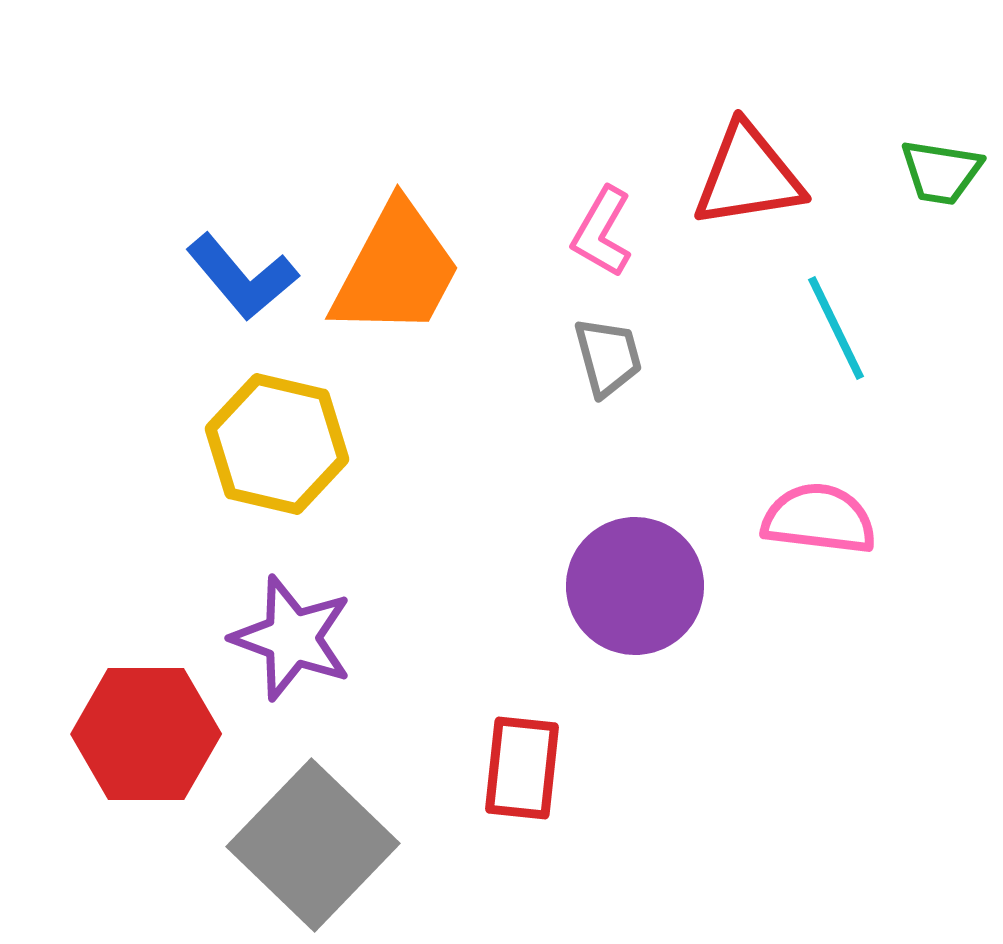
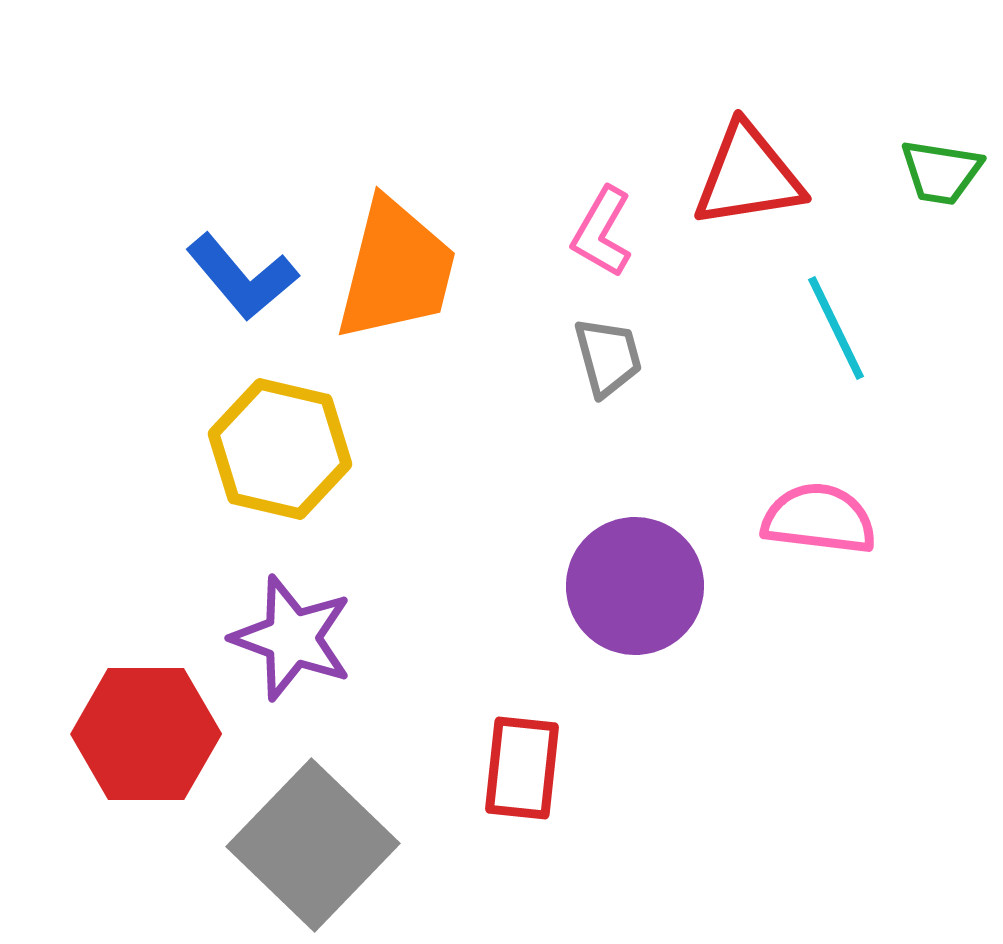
orange trapezoid: rotated 14 degrees counterclockwise
yellow hexagon: moved 3 px right, 5 px down
